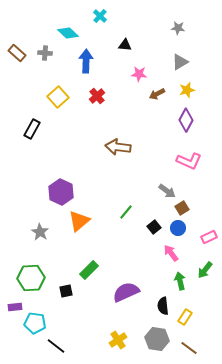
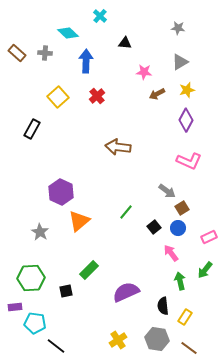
black triangle at (125, 45): moved 2 px up
pink star at (139, 74): moved 5 px right, 2 px up
